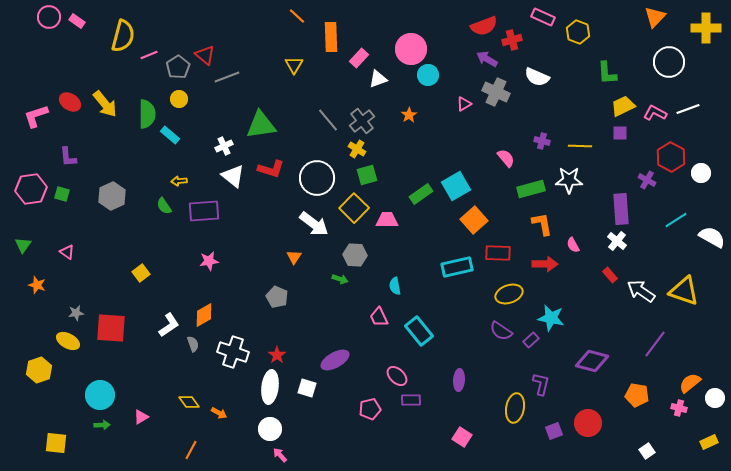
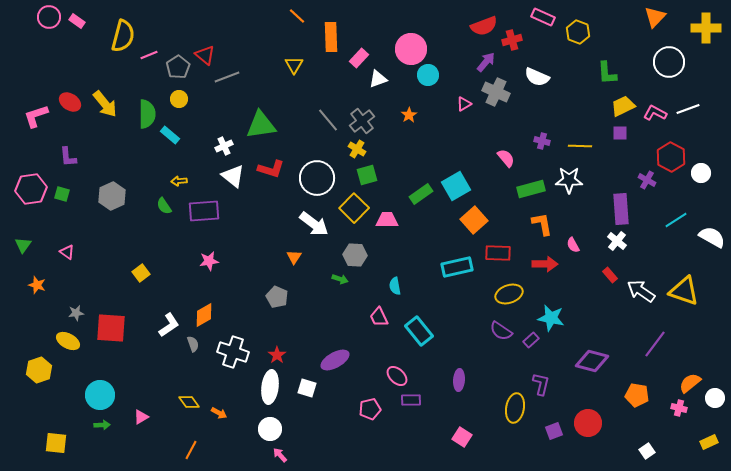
purple arrow at (487, 59): moved 1 px left, 3 px down; rotated 100 degrees clockwise
